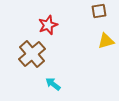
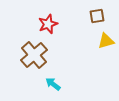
brown square: moved 2 px left, 5 px down
red star: moved 1 px up
brown cross: moved 2 px right, 1 px down
